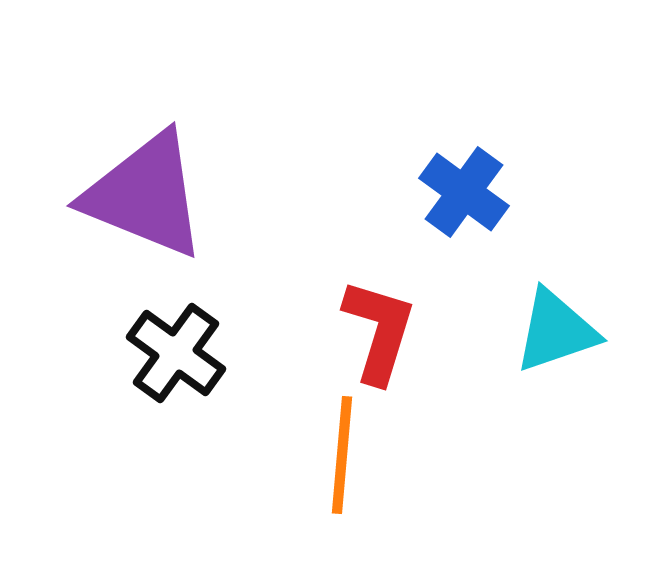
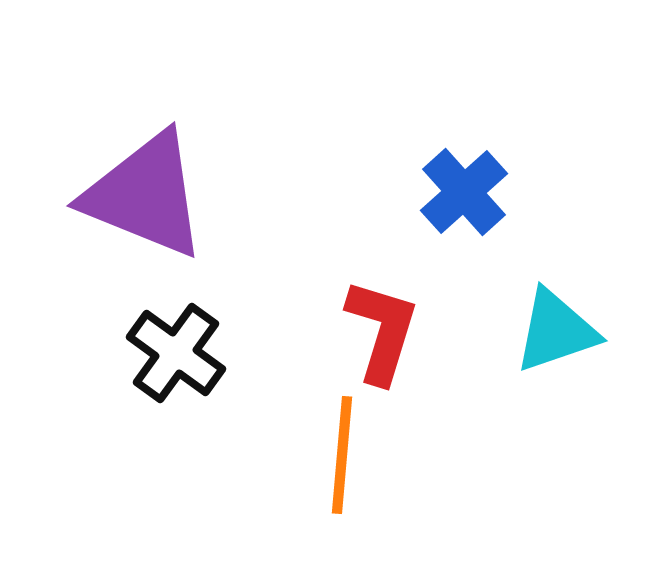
blue cross: rotated 12 degrees clockwise
red L-shape: moved 3 px right
